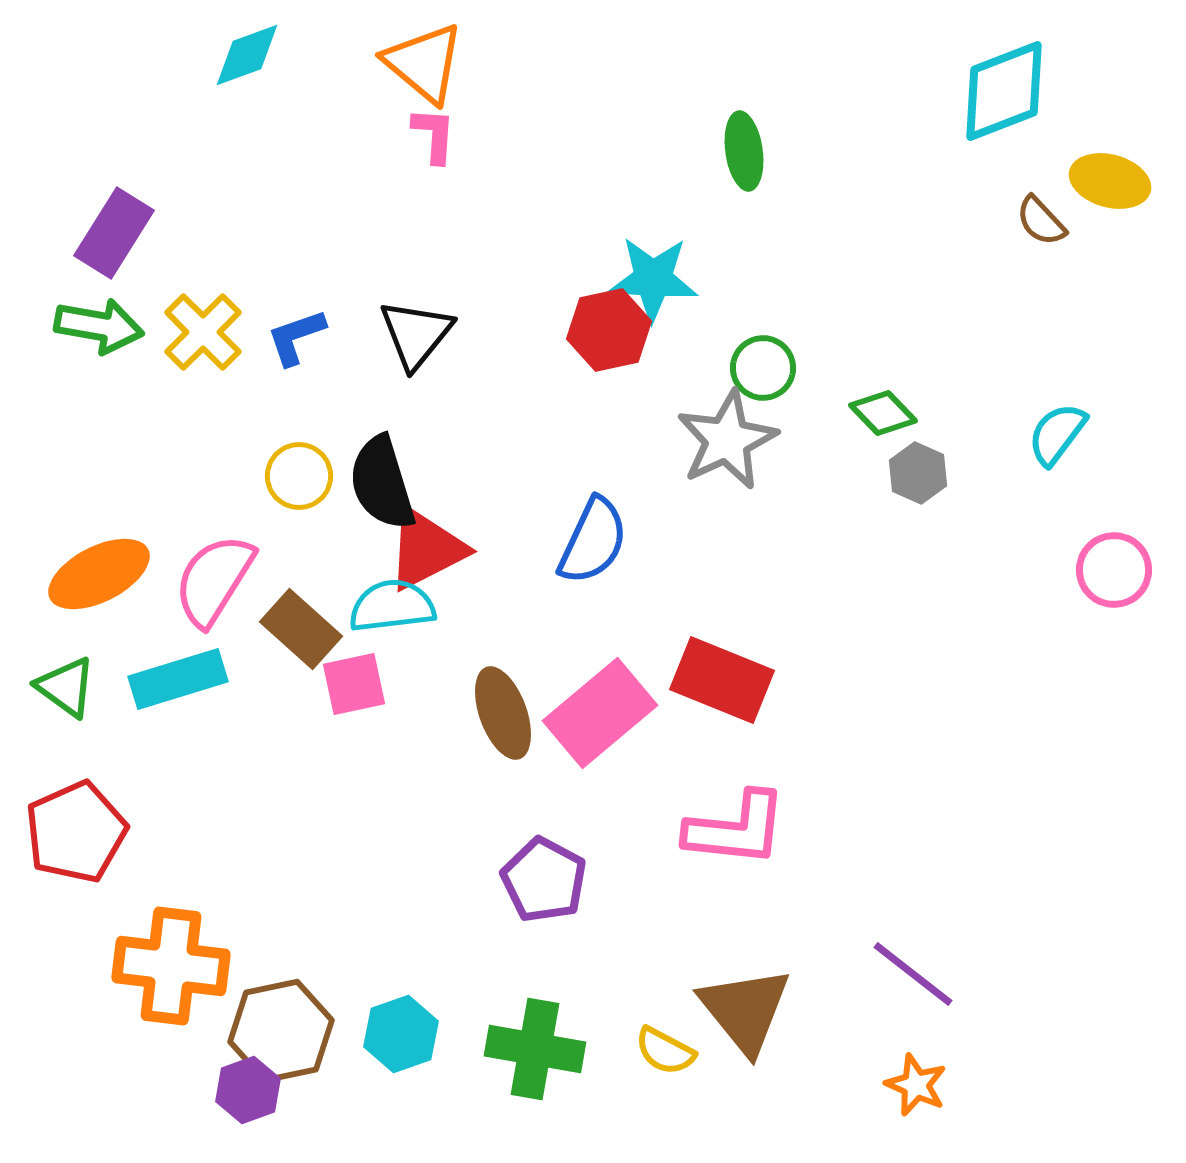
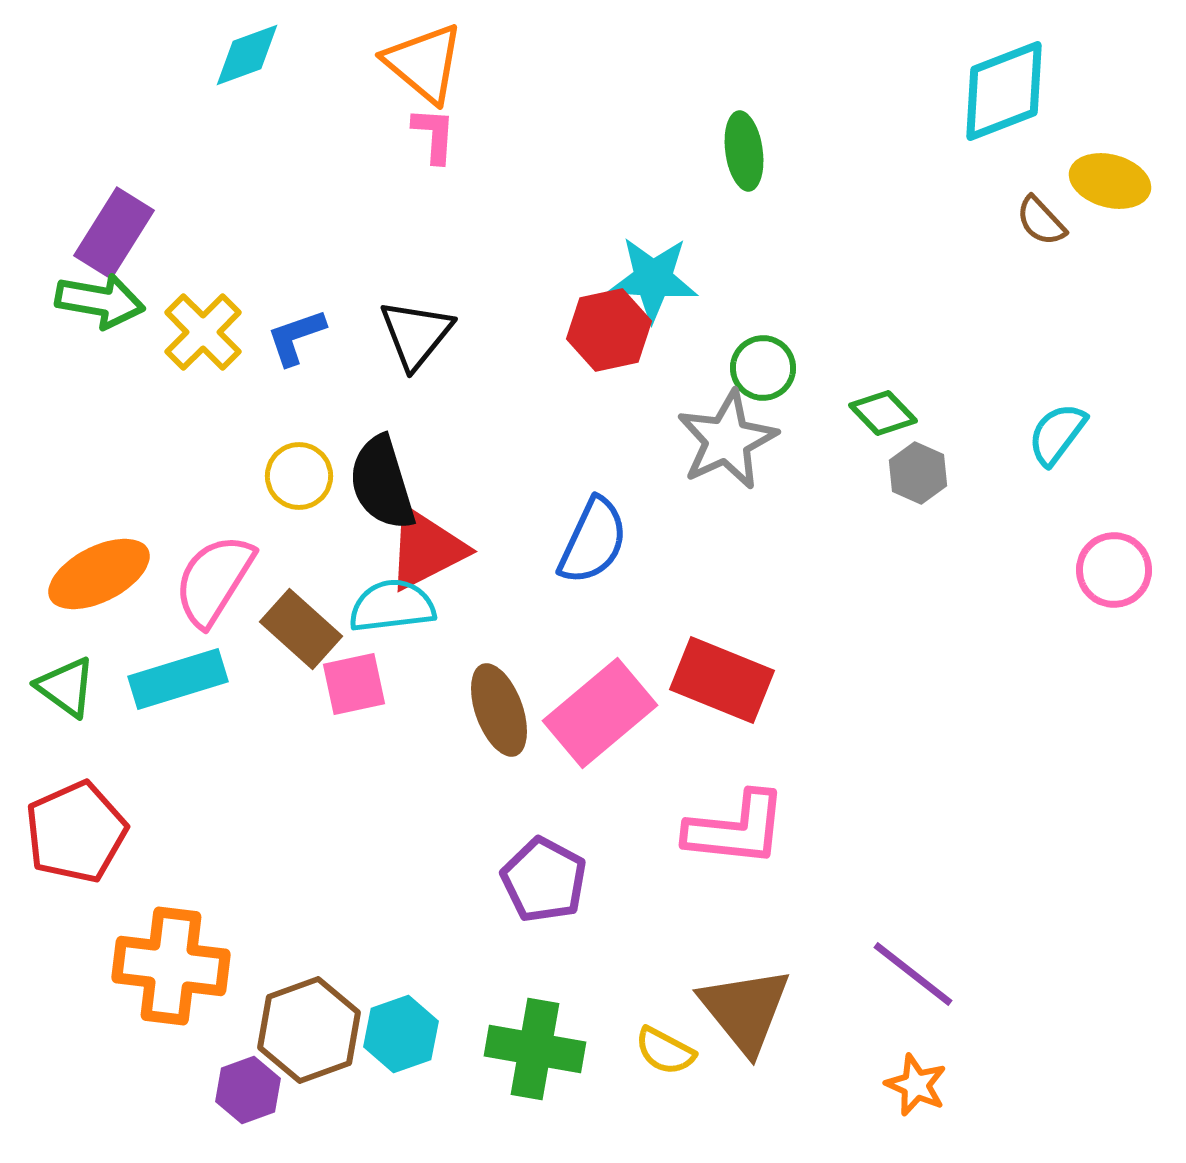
green arrow at (99, 326): moved 1 px right, 25 px up
brown ellipse at (503, 713): moved 4 px left, 3 px up
brown hexagon at (281, 1031): moved 28 px right, 1 px up; rotated 8 degrees counterclockwise
